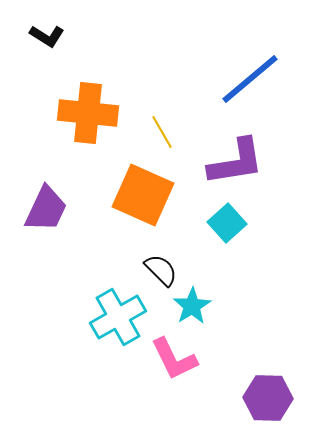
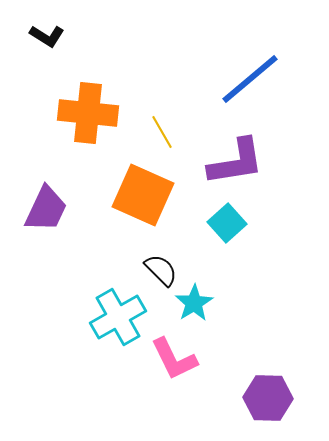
cyan star: moved 2 px right, 3 px up
